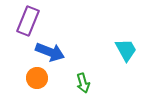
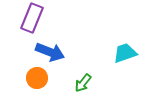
purple rectangle: moved 4 px right, 3 px up
cyan trapezoid: moved 1 px left, 3 px down; rotated 80 degrees counterclockwise
green arrow: rotated 54 degrees clockwise
